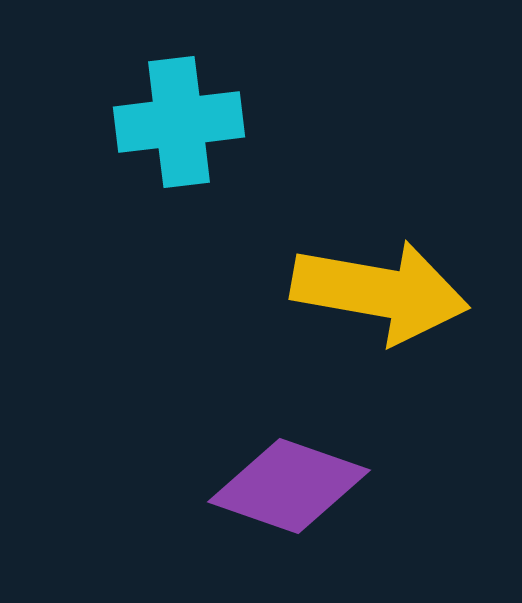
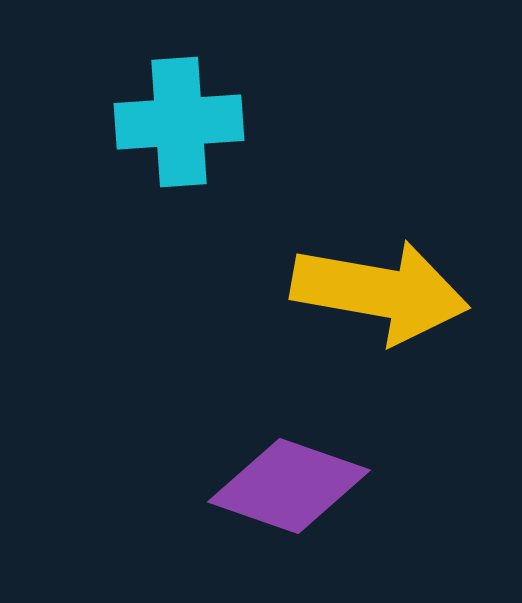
cyan cross: rotated 3 degrees clockwise
